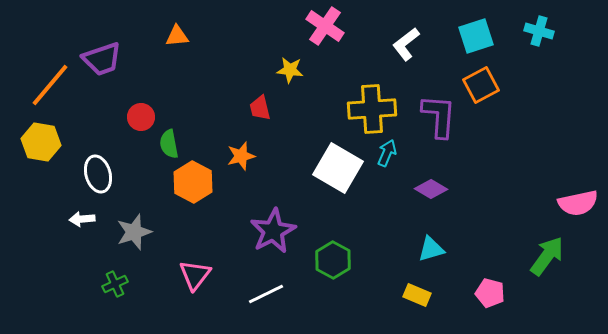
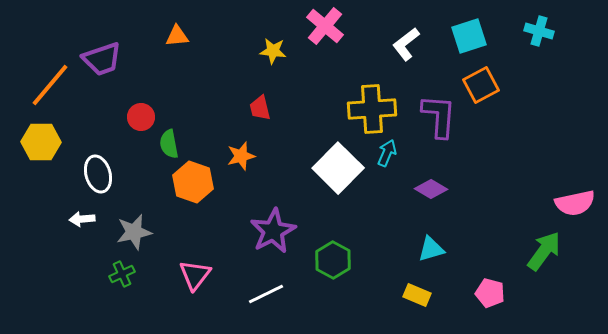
pink cross: rotated 6 degrees clockwise
cyan square: moved 7 px left
yellow star: moved 17 px left, 19 px up
yellow hexagon: rotated 9 degrees counterclockwise
white square: rotated 15 degrees clockwise
orange hexagon: rotated 9 degrees counterclockwise
pink semicircle: moved 3 px left
gray star: rotated 6 degrees clockwise
green arrow: moved 3 px left, 5 px up
green cross: moved 7 px right, 10 px up
